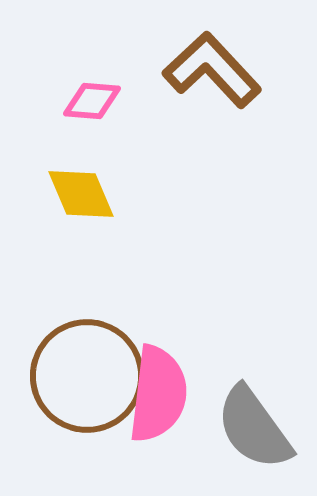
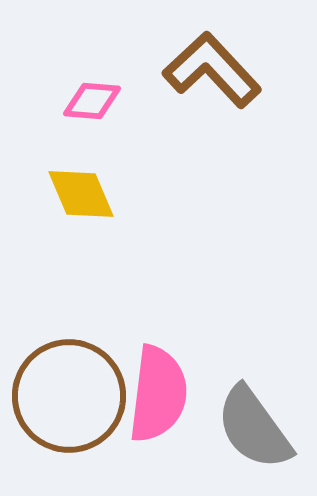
brown circle: moved 18 px left, 20 px down
